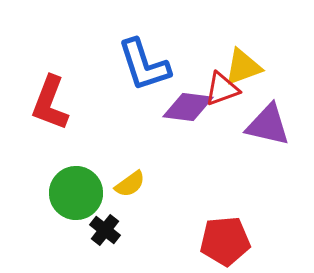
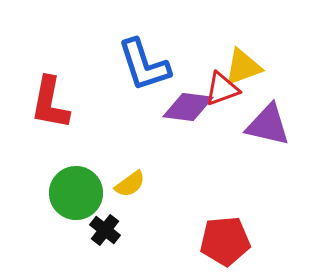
red L-shape: rotated 10 degrees counterclockwise
